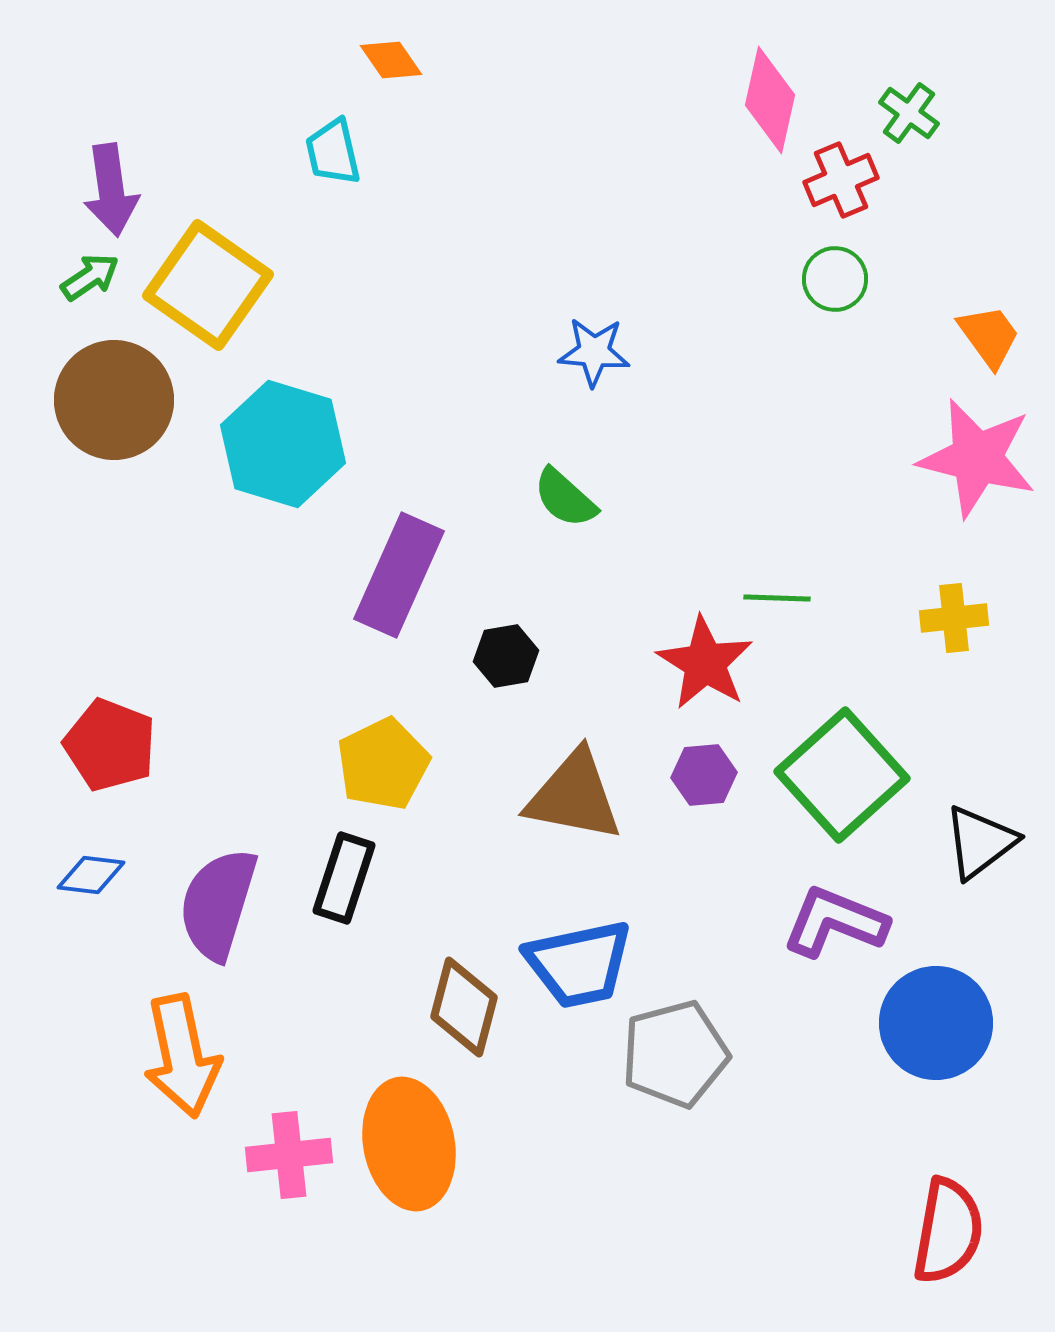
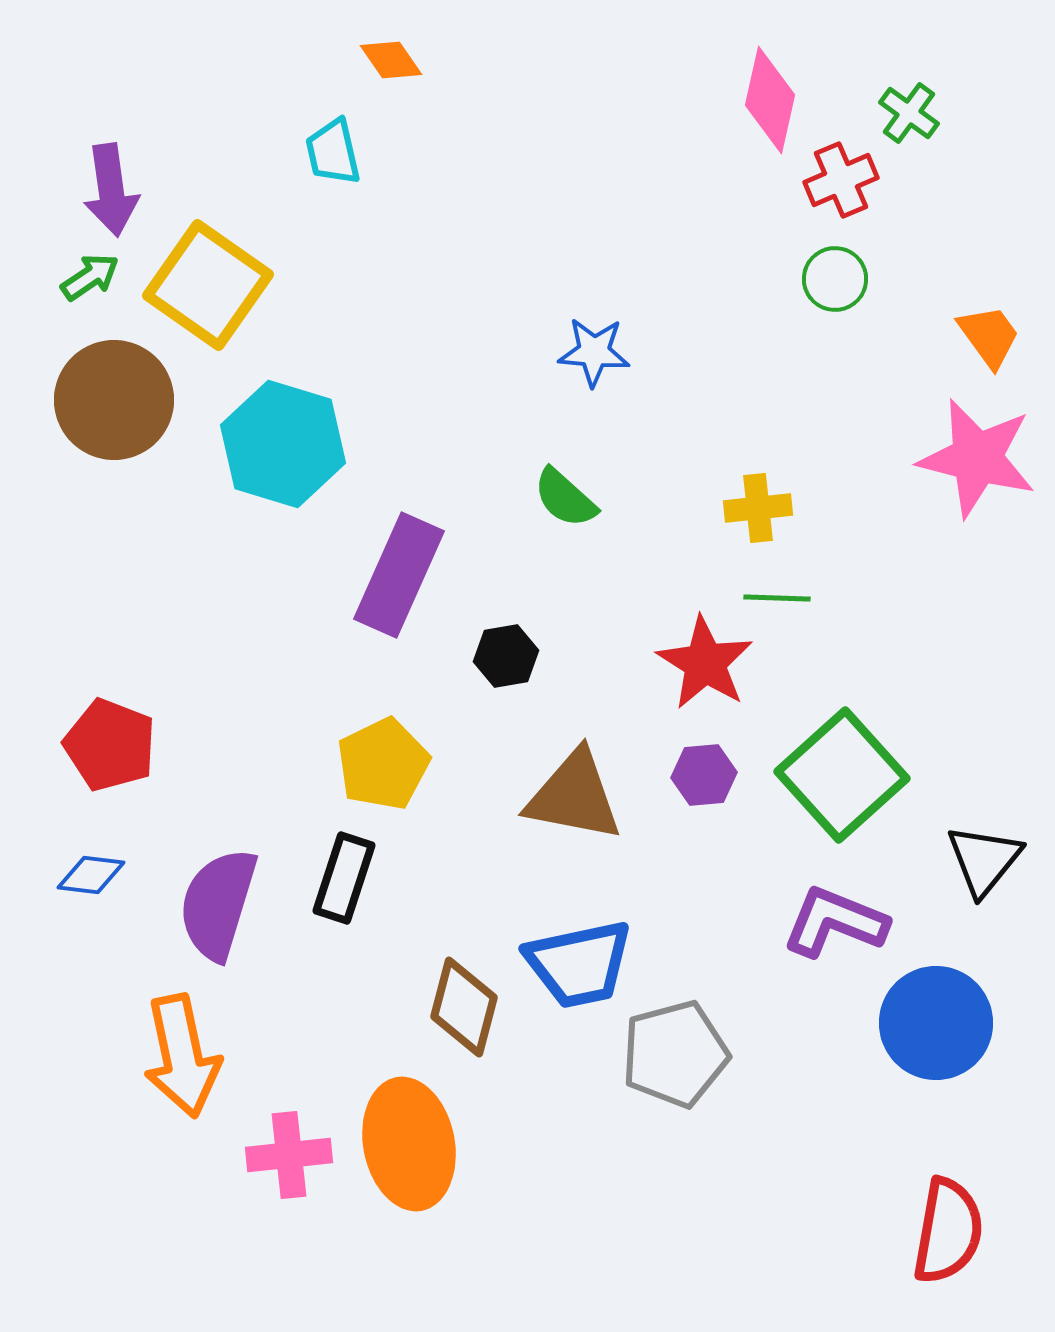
yellow cross: moved 196 px left, 110 px up
black triangle: moved 4 px right, 18 px down; rotated 14 degrees counterclockwise
